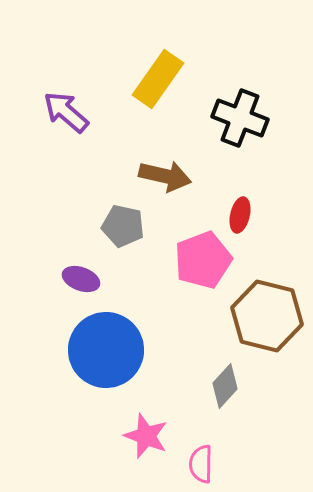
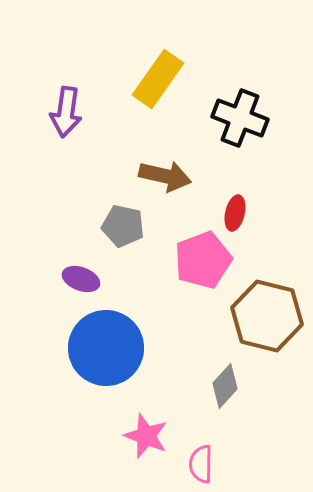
purple arrow: rotated 123 degrees counterclockwise
red ellipse: moved 5 px left, 2 px up
blue circle: moved 2 px up
